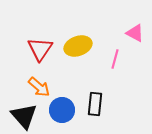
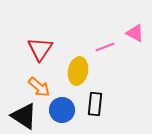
yellow ellipse: moved 25 px down; rotated 60 degrees counterclockwise
pink line: moved 10 px left, 12 px up; rotated 54 degrees clockwise
black triangle: rotated 16 degrees counterclockwise
